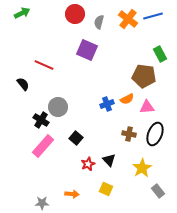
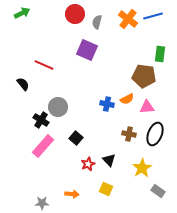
gray semicircle: moved 2 px left
green rectangle: rotated 35 degrees clockwise
blue cross: rotated 32 degrees clockwise
gray rectangle: rotated 16 degrees counterclockwise
